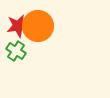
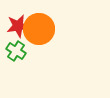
orange circle: moved 1 px right, 3 px down
